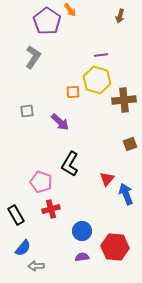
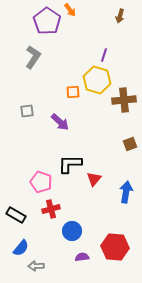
purple line: moved 3 px right; rotated 64 degrees counterclockwise
black L-shape: rotated 60 degrees clockwise
red triangle: moved 13 px left
blue arrow: moved 2 px up; rotated 30 degrees clockwise
black rectangle: rotated 30 degrees counterclockwise
blue circle: moved 10 px left
blue semicircle: moved 2 px left
